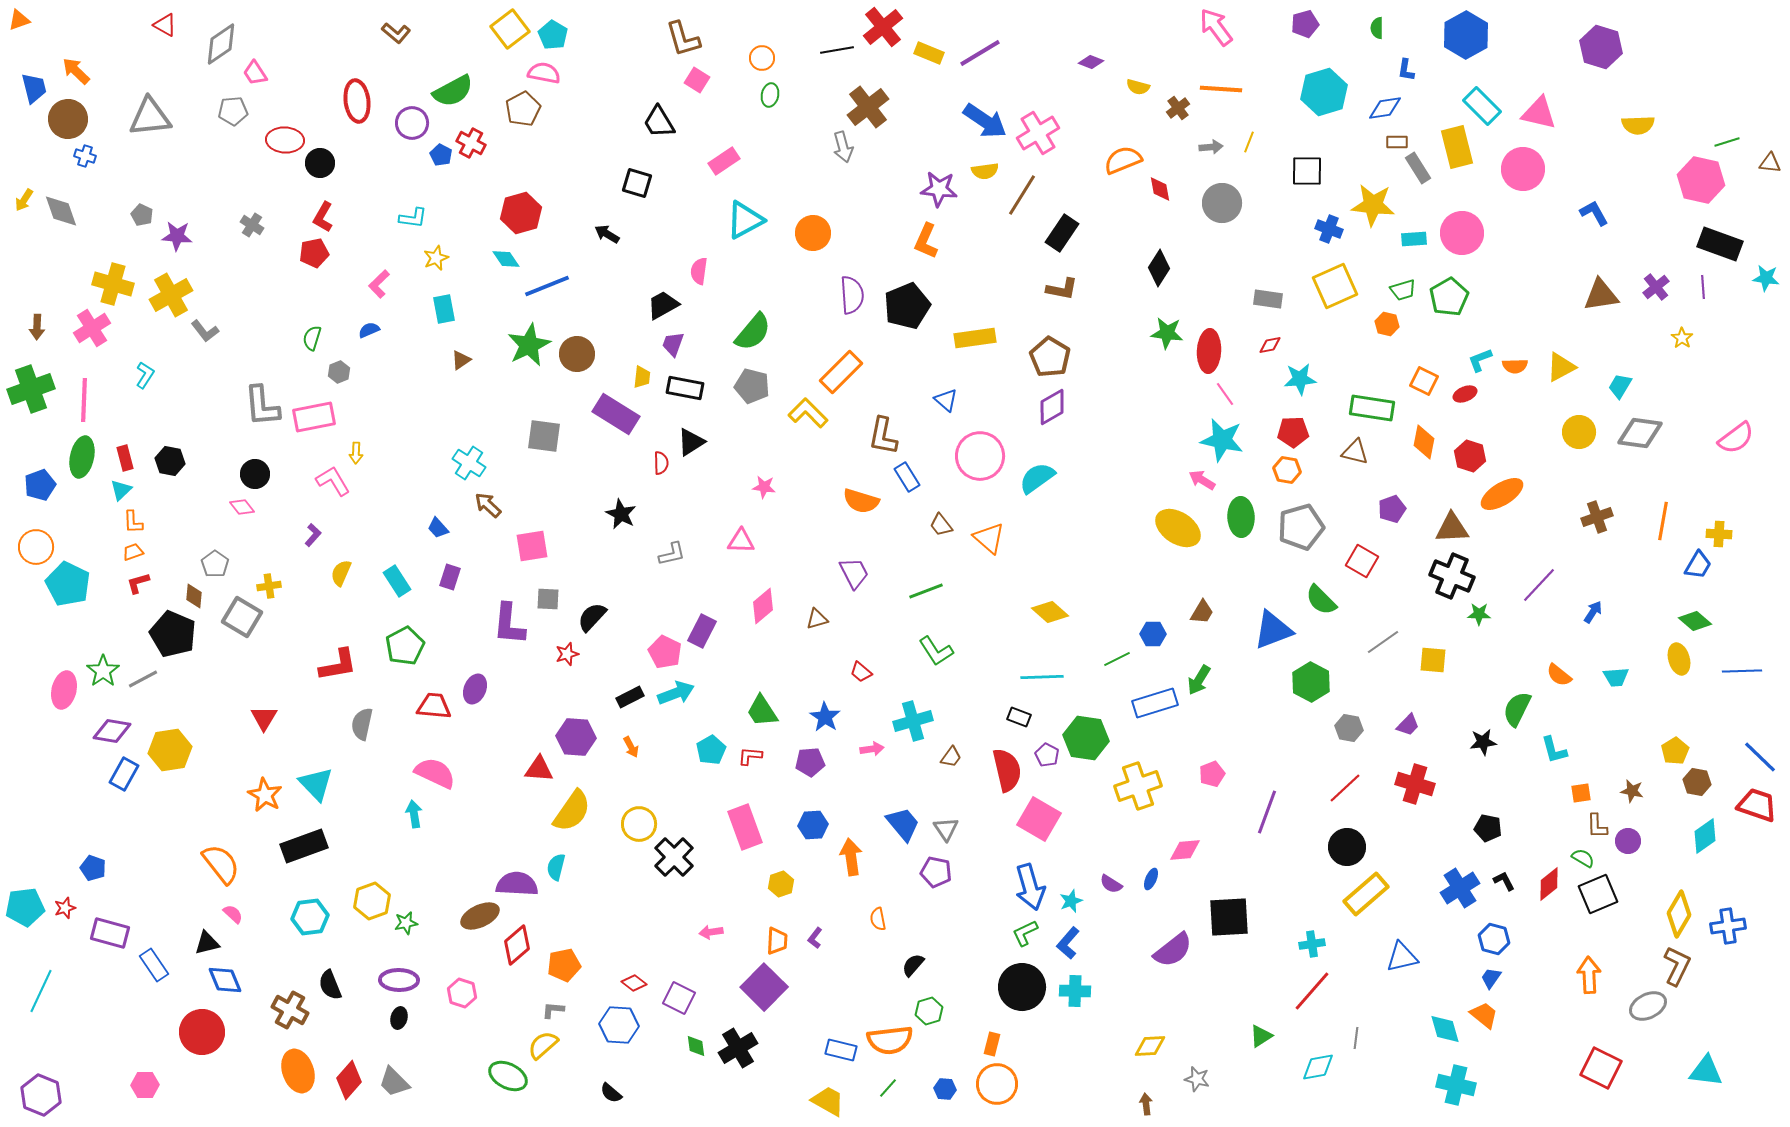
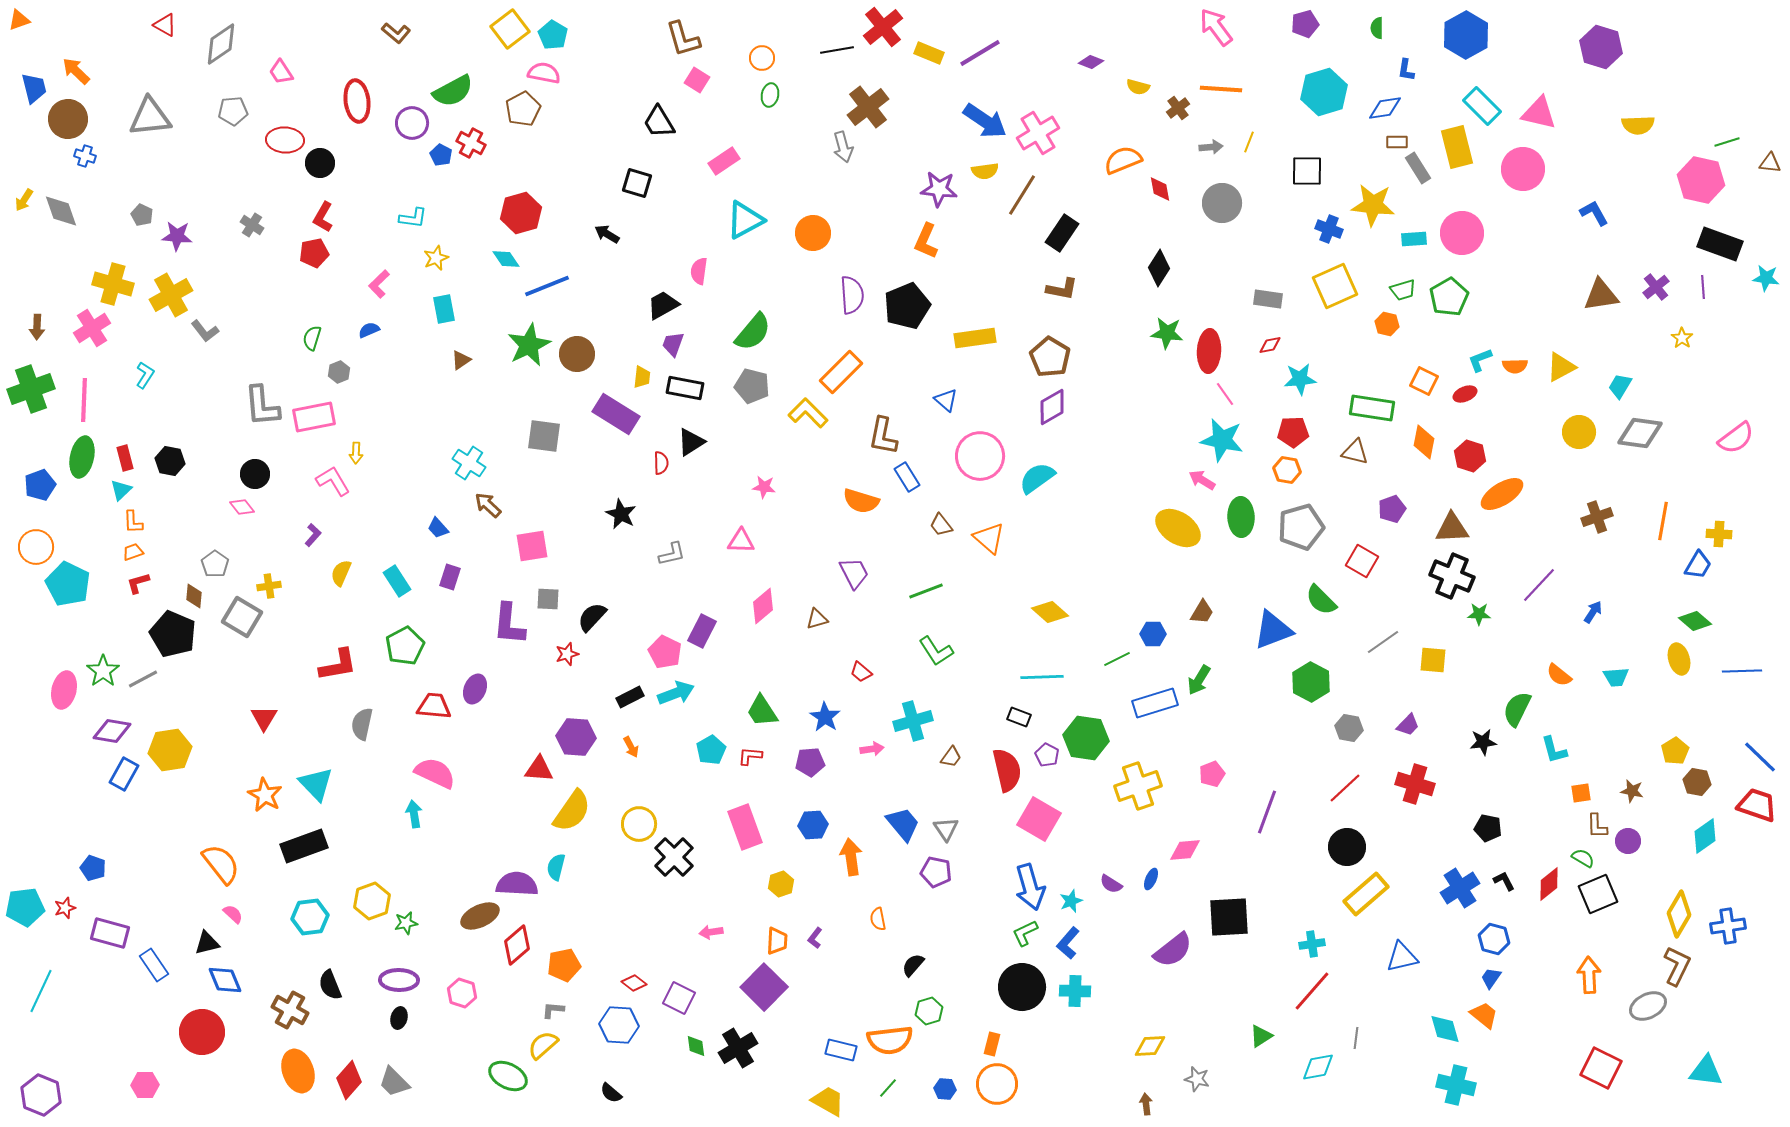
pink trapezoid at (255, 73): moved 26 px right, 1 px up
